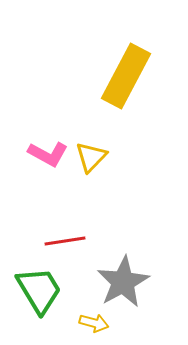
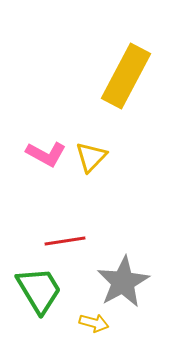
pink L-shape: moved 2 px left
